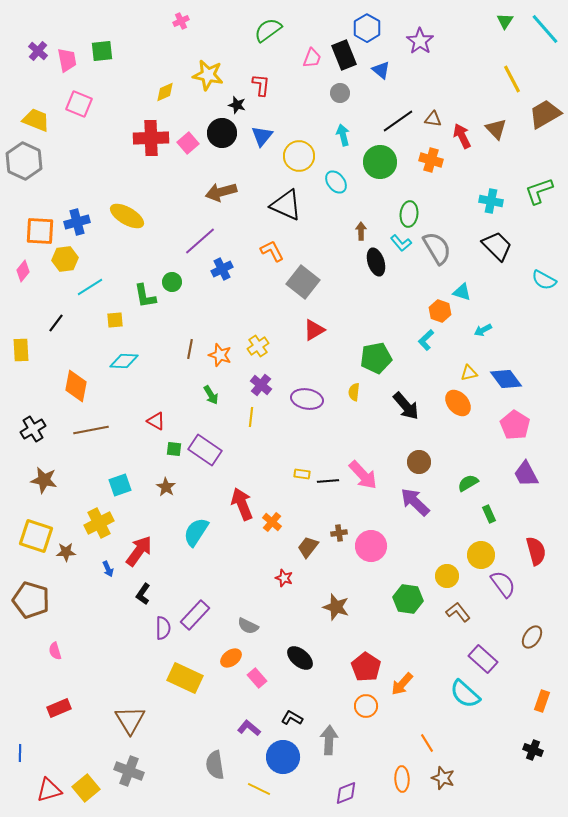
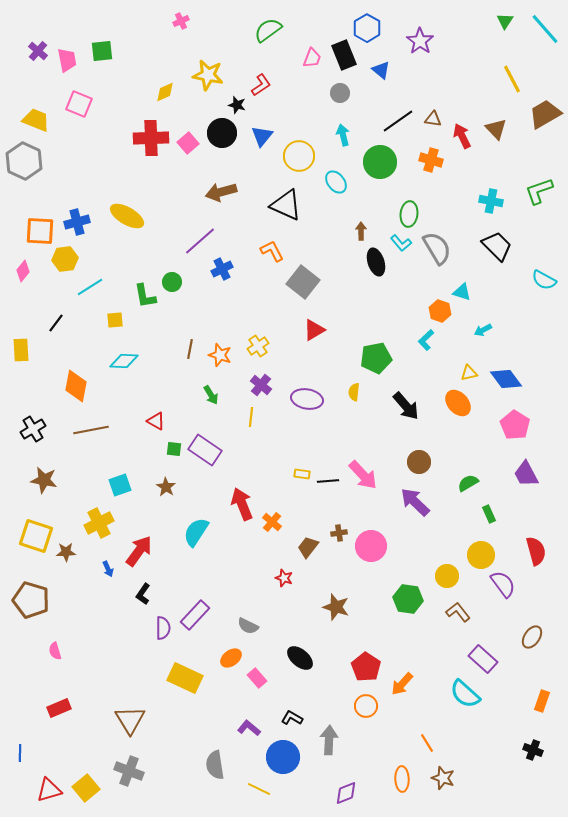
red L-shape at (261, 85): rotated 50 degrees clockwise
